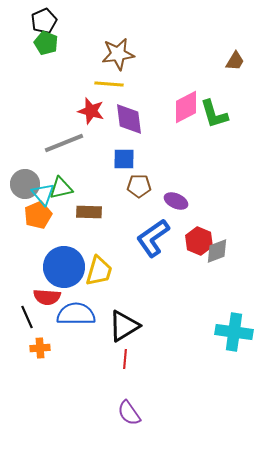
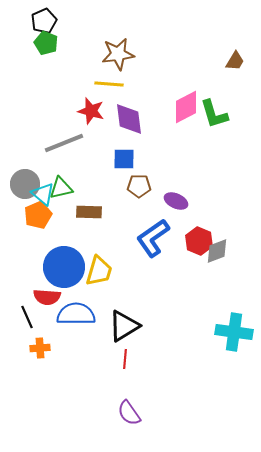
cyan triangle: rotated 10 degrees counterclockwise
